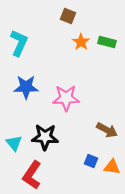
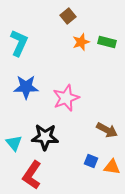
brown square: rotated 28 degrees clockwise
orange star: rotated 18 degrees clockwise
pink star: rotated 20 degrees counterclockwise
